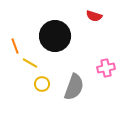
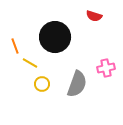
black circle: moved 1 px down
gray semicircle: moved 3 px right, 3 px up
